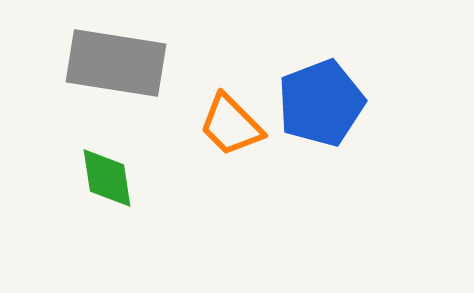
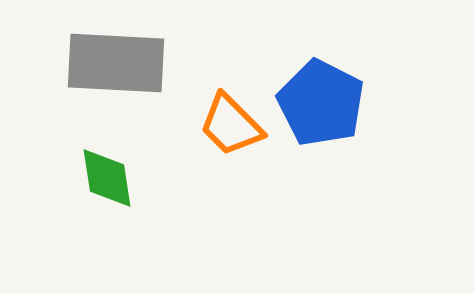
gray rectangle: rotated 6 degrees counterclockwise
blue pentagon: rotated 24 degrees counterclockwise
